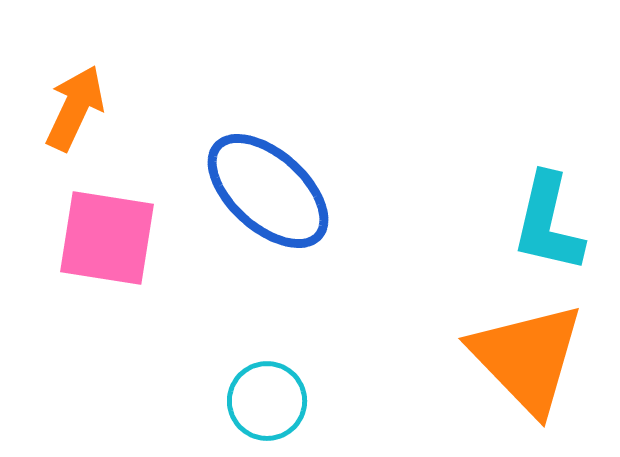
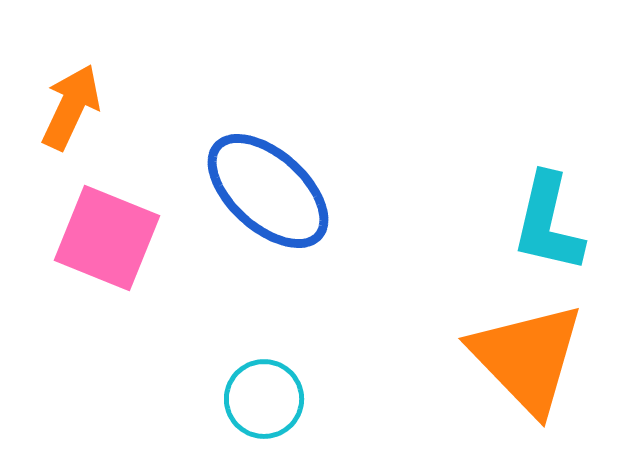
orange arrow: moved 4 px left, 1 px up
pink square: rotated 13 degrees clockwise
cyan circle: moved 3 px left, 2 px up
